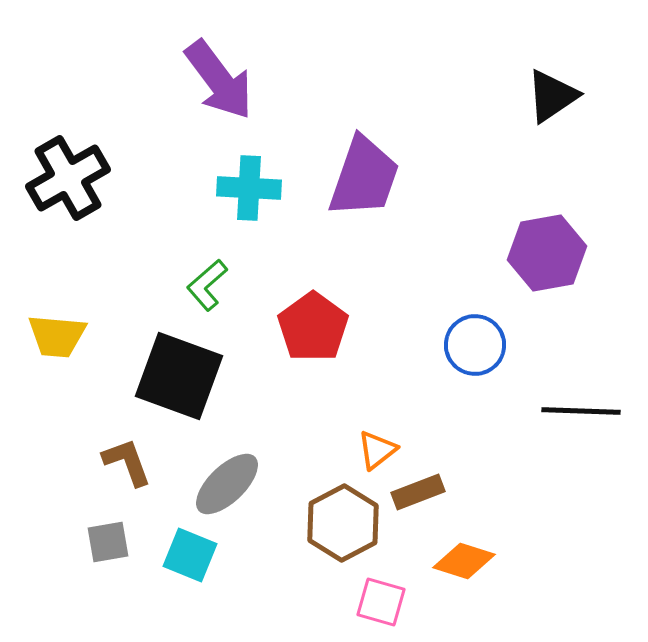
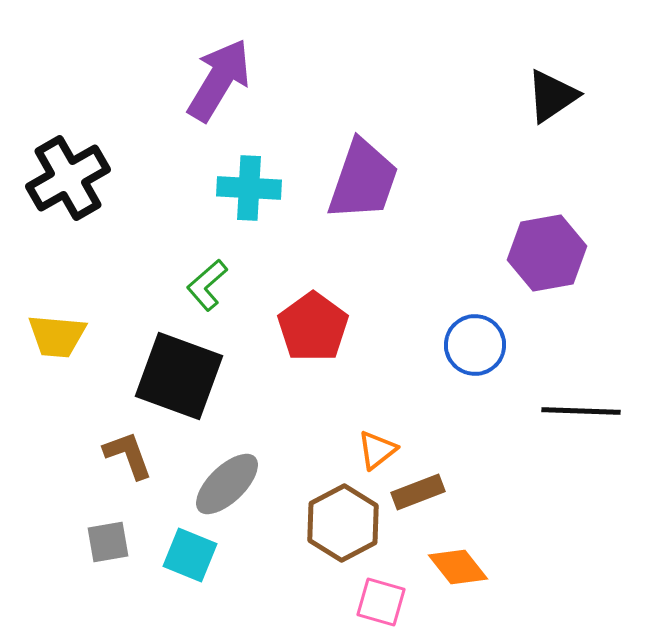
purple arrow: rotated 112 degrees counterclockwise
purple trapezoid: moved 1 px left, 3 px down
brown L-shape: moved 1 px right, 7 px up
orange diamond: moved 6 px left, 6 px down; rotated 34 degrees clockwise
